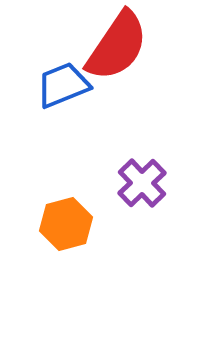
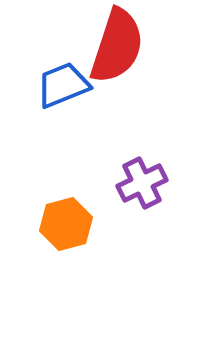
red semicircle: rotated 16 degrees counterclockwise
purple cross: rotated 18 degrees clockwise
